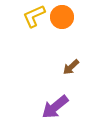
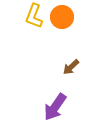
yellow L-shape: rotated 45 degrees counterclockwise
purple arrow: rotated 16 degrees counterclockwise
